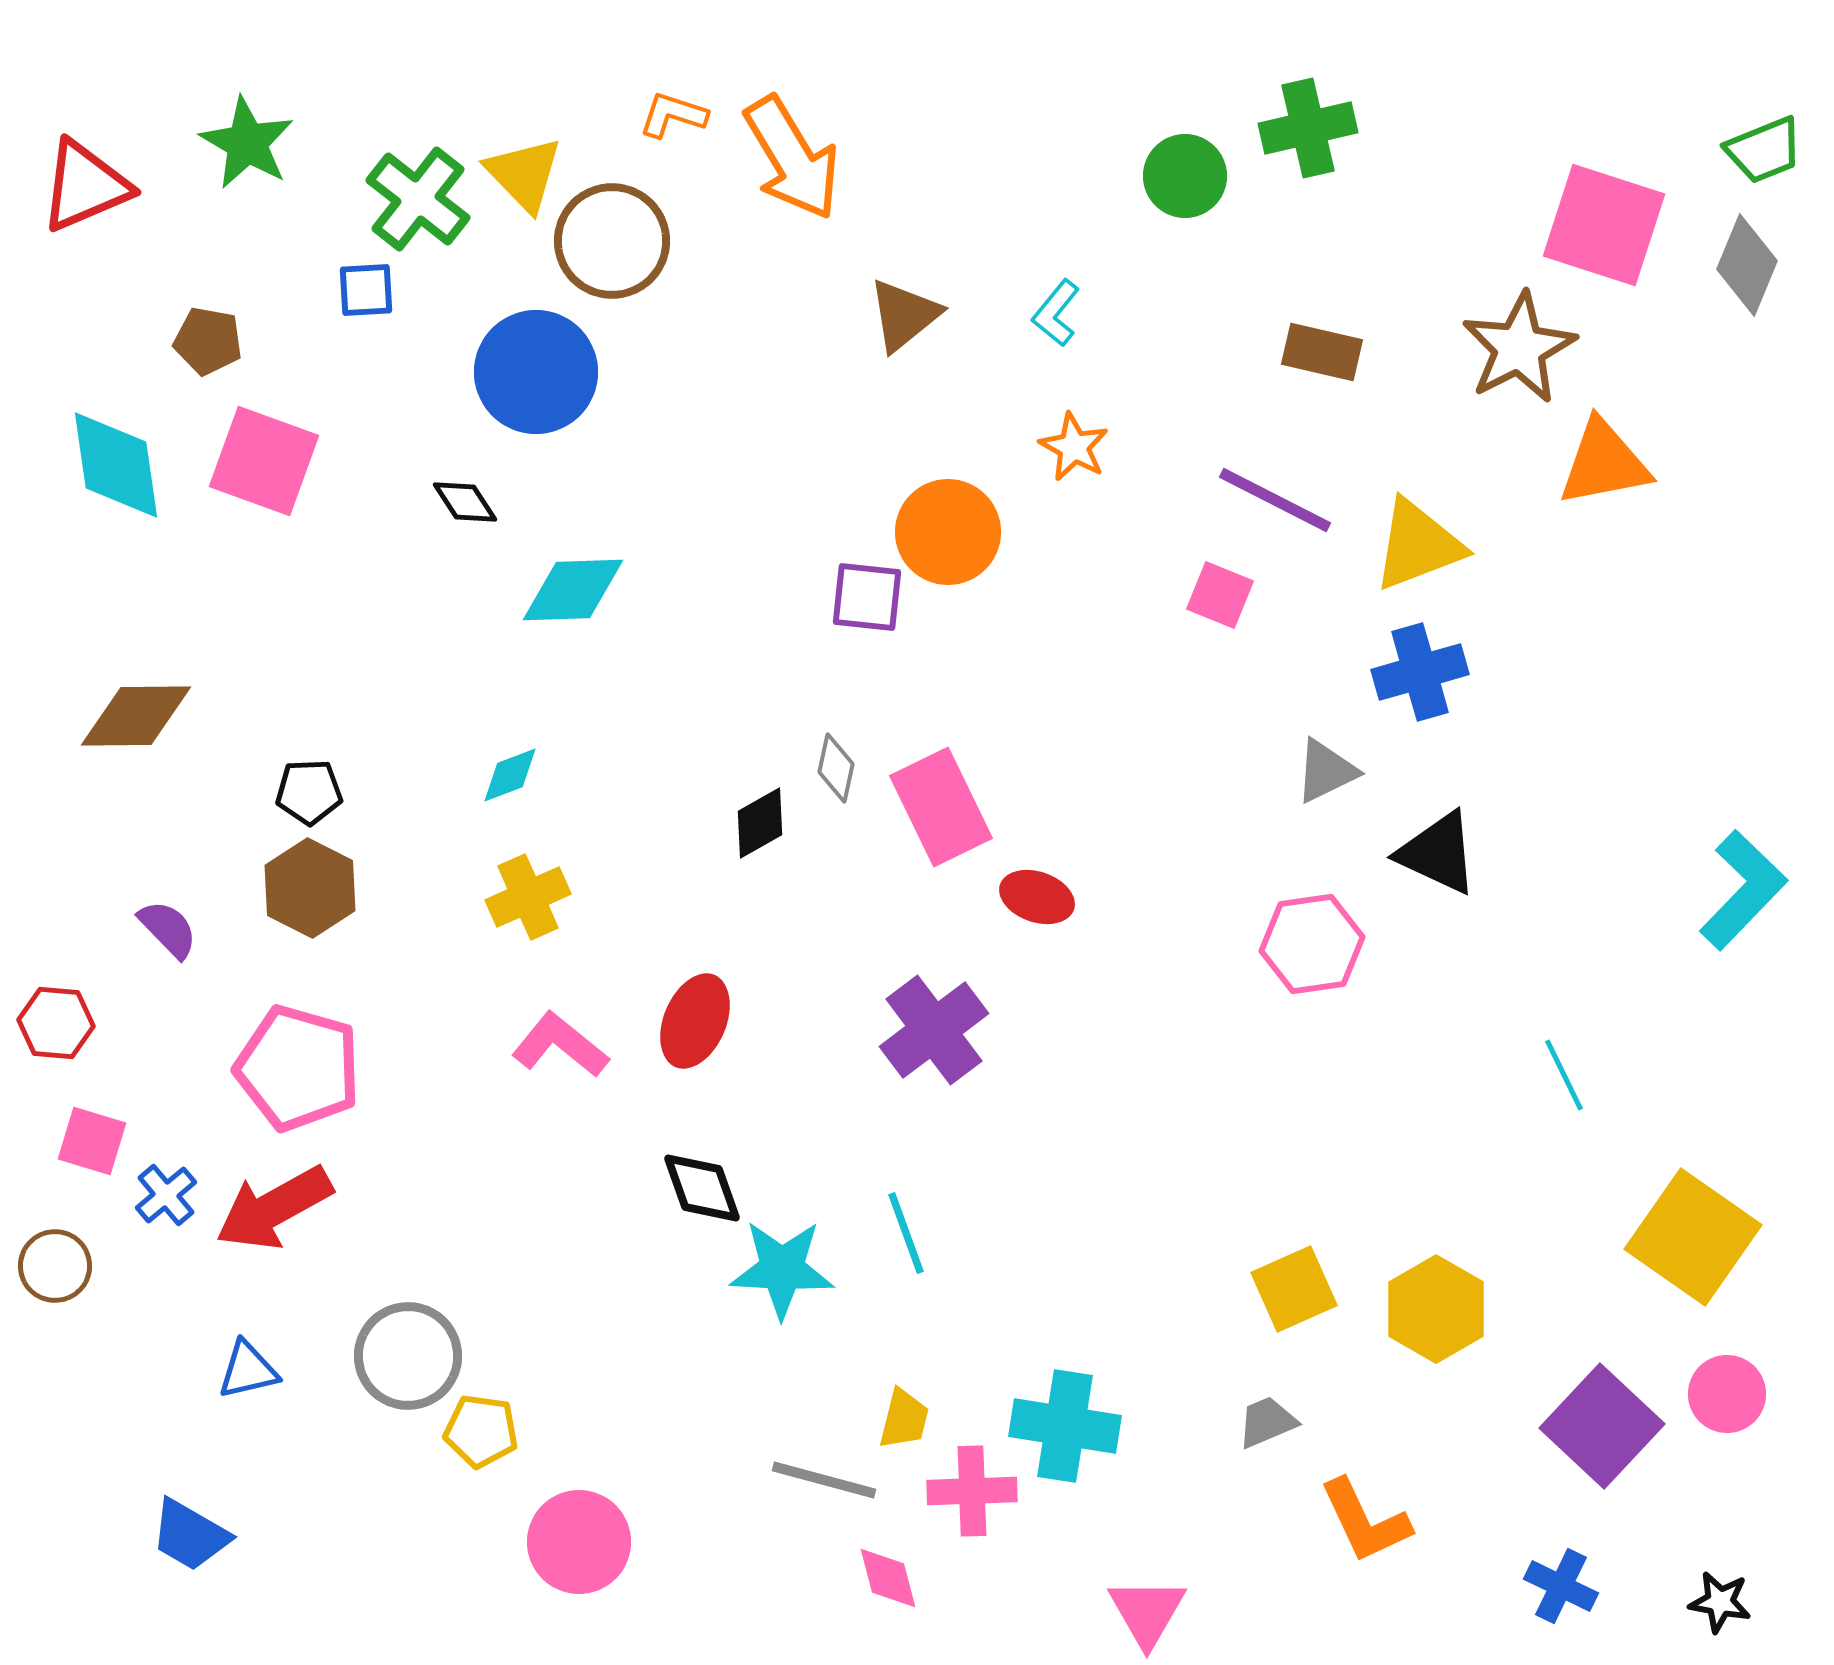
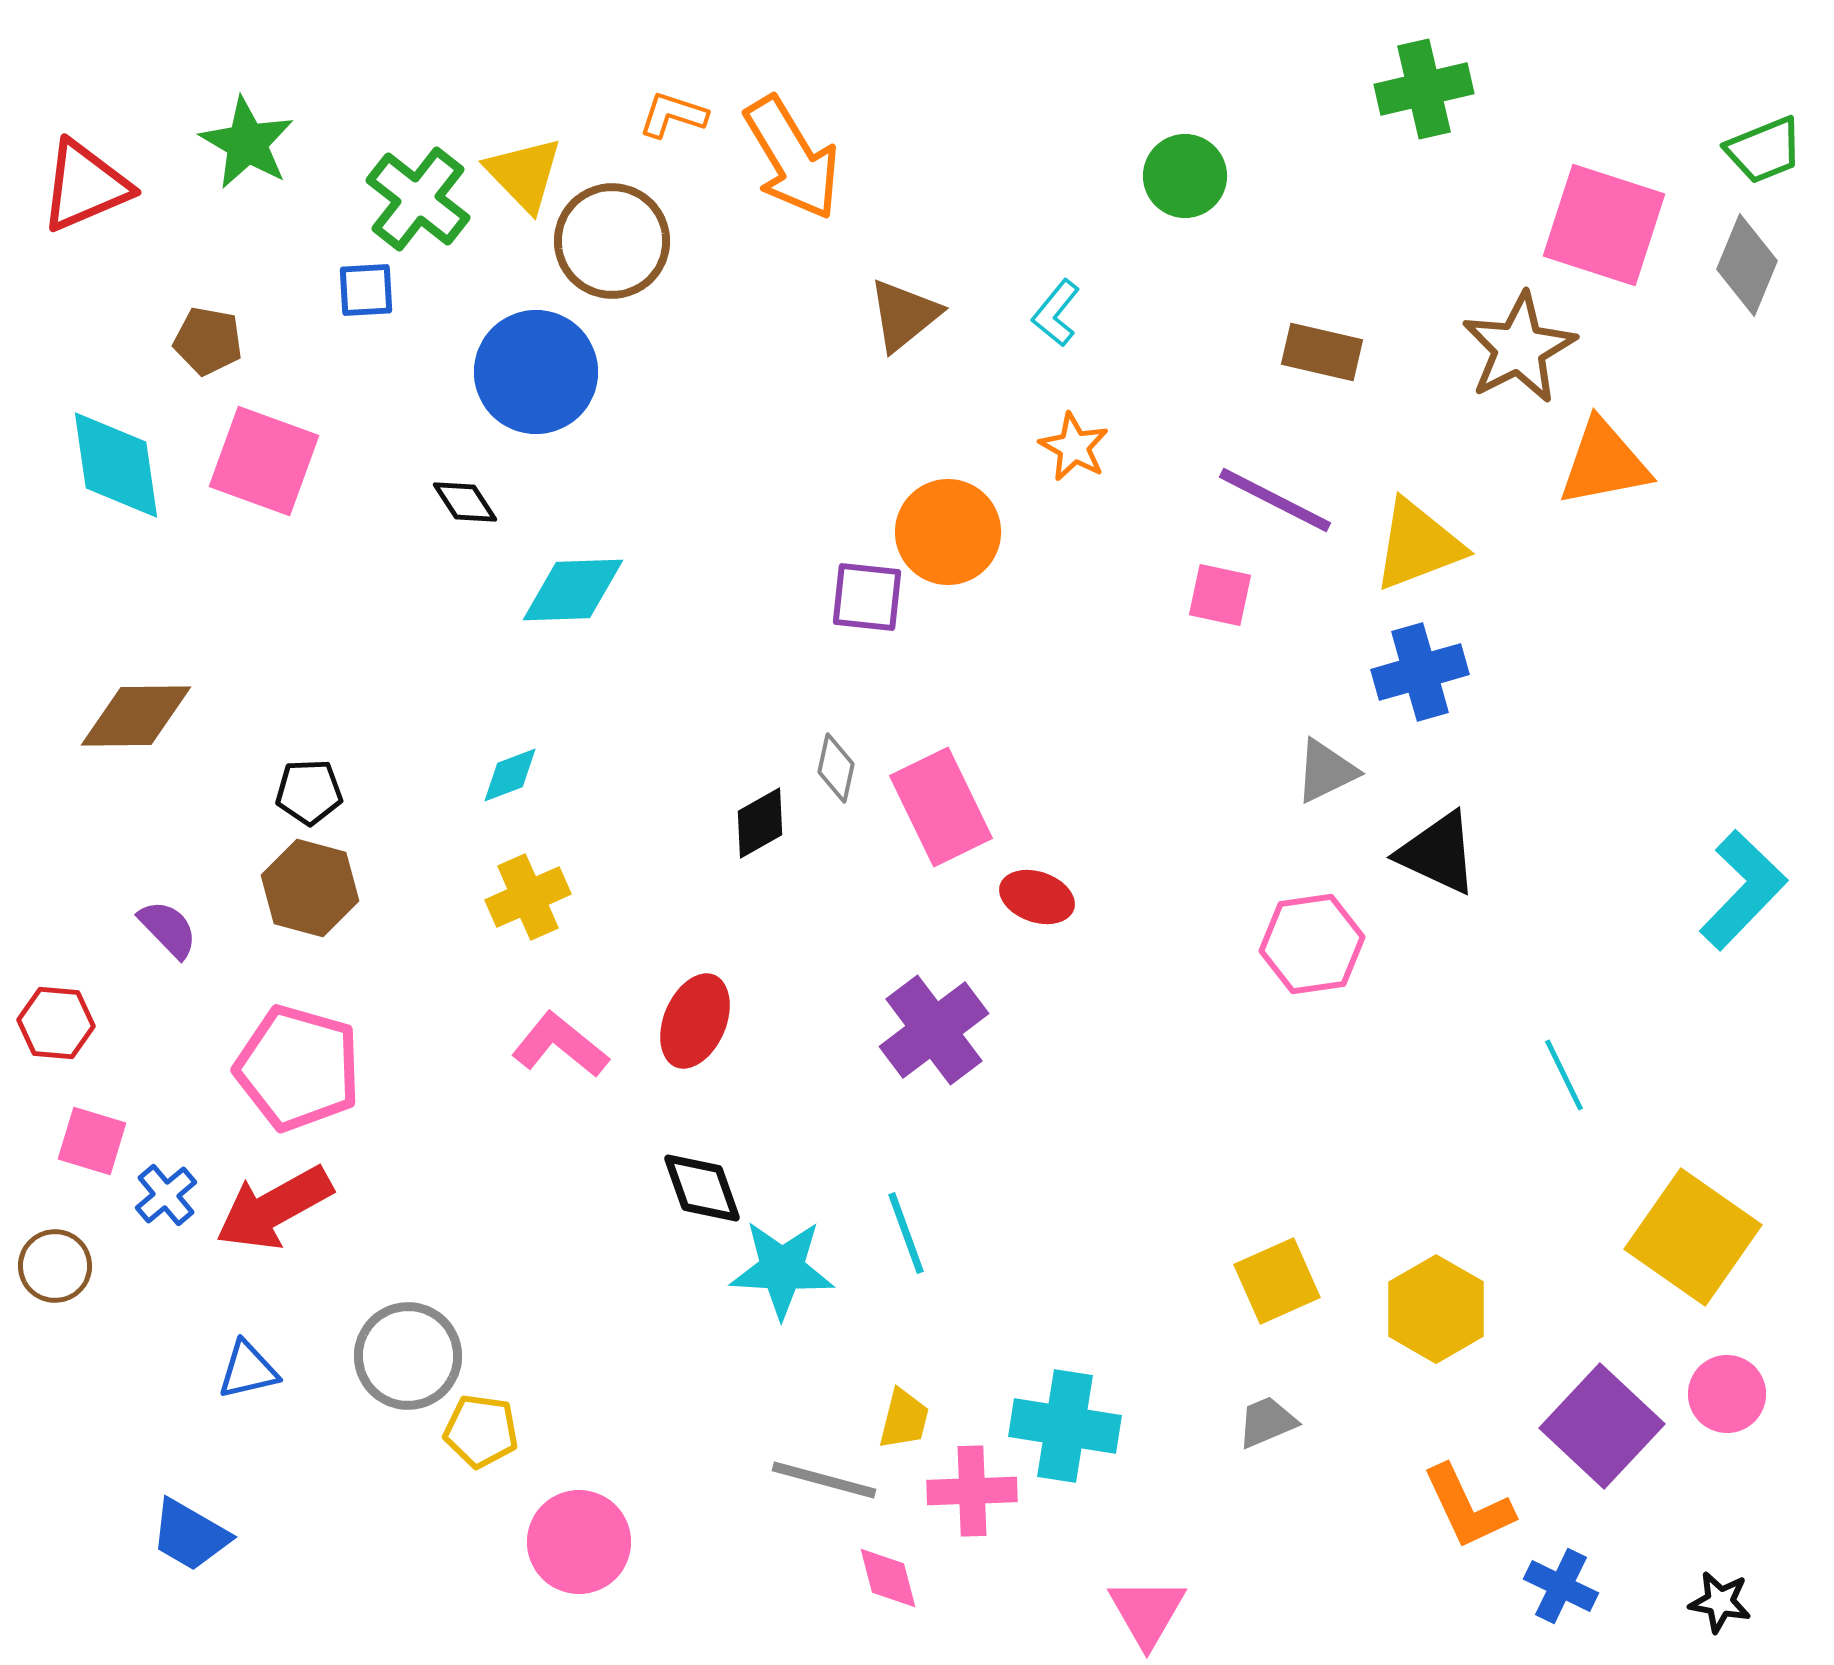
green cross at (1308, 128): moved 116 px right, 39 px up
pink square at (1220, 595): rotated 10 degrees counterclockwise
brown hexagon at (310, 888): rotated 12 degrees counterclockwise
yellow square at (1294, 1289): moved 17 px left, 8 px up
orange L-shape at (1365, 1521): moved 103 px right, 14 px up
